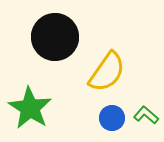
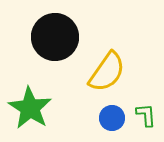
green L-shape: rotated 45 degrees clockwise
